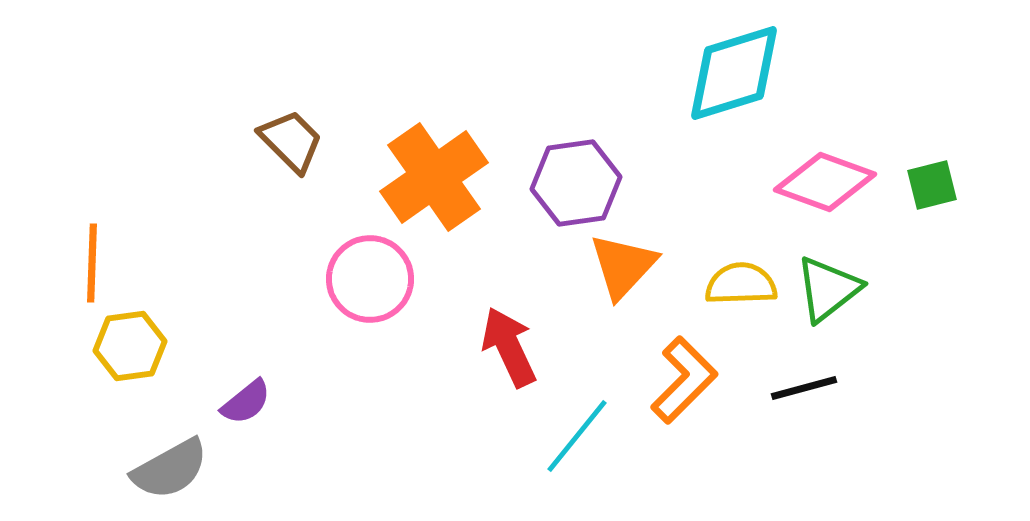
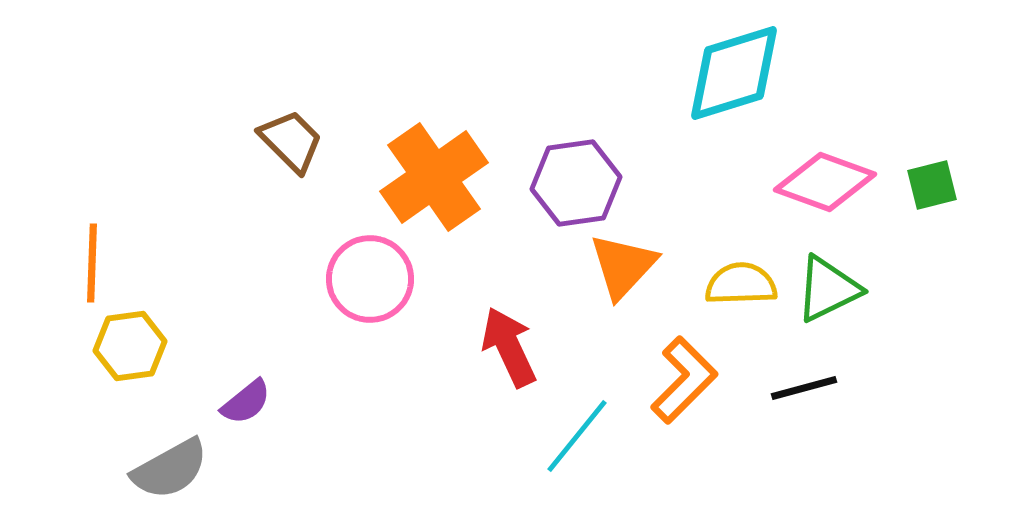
green triangle: rotated 12 degrees clockwise
